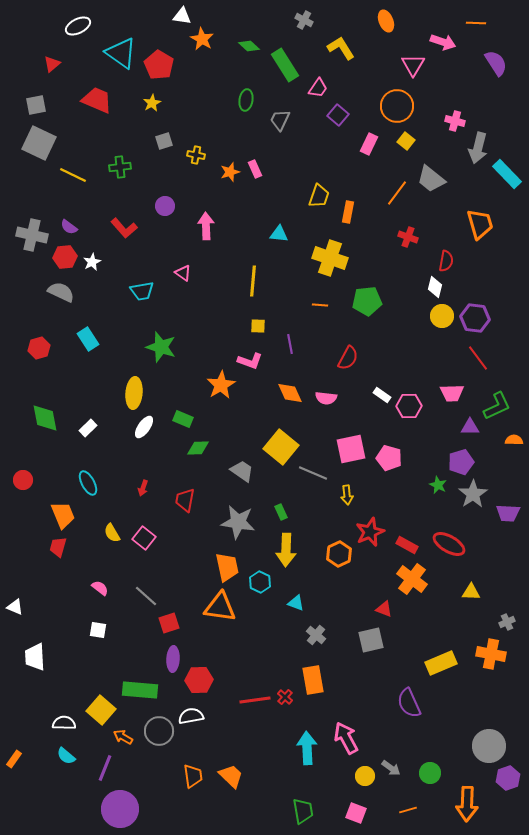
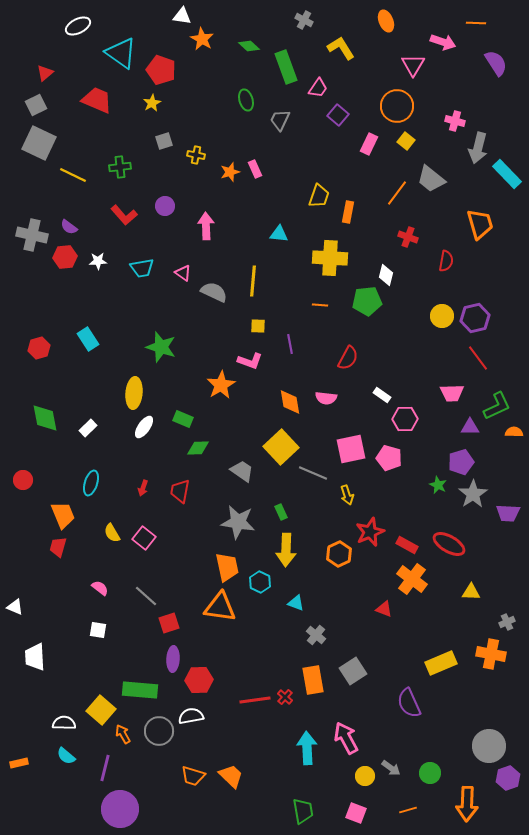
red triangle at (52, 64): moved 7 px left, 9 px down
red pentagon at (159, 65): moved 2 px right, 5 px down; rotated 12 degrees counterclockwise
green rectangle at (285, 65): moved 1 px right, 2 px down; rotated 12 degrees clockwise
green ellipse at (246, 100): rotated 25 degrees counterclockwise
gray square at (36, 105): rotated 15 degrees counterclockwise
red L-shape at (124, 228): moved 13 px up
yellow cross at (330, 258): rotated 16 degrees counterclockwise
white star at (92, 262): moved 6 px right, 1 px up; rotated 24 degrees clockwise
white diamond at (435, 287): moved 49 px left, 12 px up
cyan trapezoid at (142, 291): moved 23 px up
gray semicircle at (61, 292): moved 153 px right
purple hexagon at (475, 318): rotated 20 degrees counterclockwise
orange diamond at (290, 393): moved 9 px down; rotated 16 degrees clockwise
pink hexagon at (409, 406): moved 4 px left, 13 px down
orange semicircle at (514, 440): moved 8 px up
yellow square at (281, 447): rotated 8 degrees clockwise
cyan ellipse at (88, 483): moved 3 px right; rotated 45 degrees clockwise
yellow arrow at (347, 495): rotated 12 degrees counterclockwise
red trapezoid at (185, 500): moved 5 px left, 9 px up
gray square at (371, 640): moved 18 px left, 31 px down; rotated 20 degrees counterclockwise
orange arrow at (123, 737): moved 3 px up; rotated 30 degrees clockwise
orange rectangle at (14, 759): moved 5 px right, 4 px down; rotated 42 degrees clockwise
purple line at (105, 768): rotated 8 degrees counterclockwise
orange trapezoid at (193, 776): rotated 115 degrees clockwise
